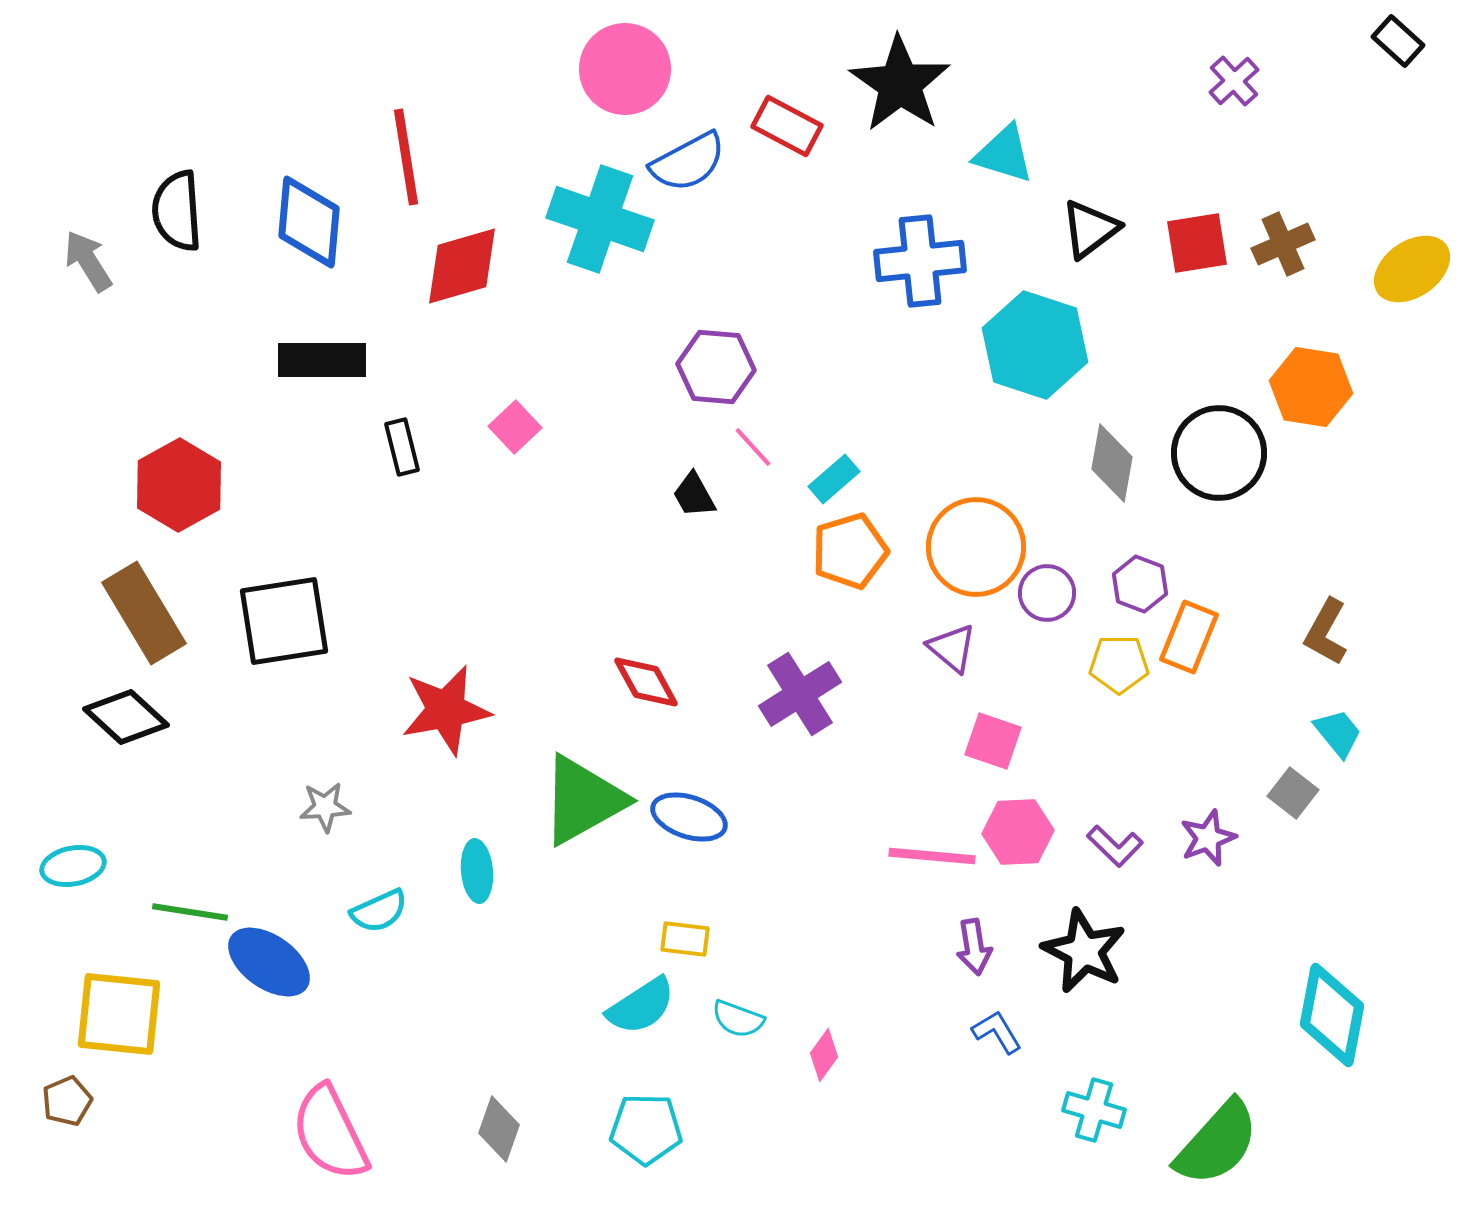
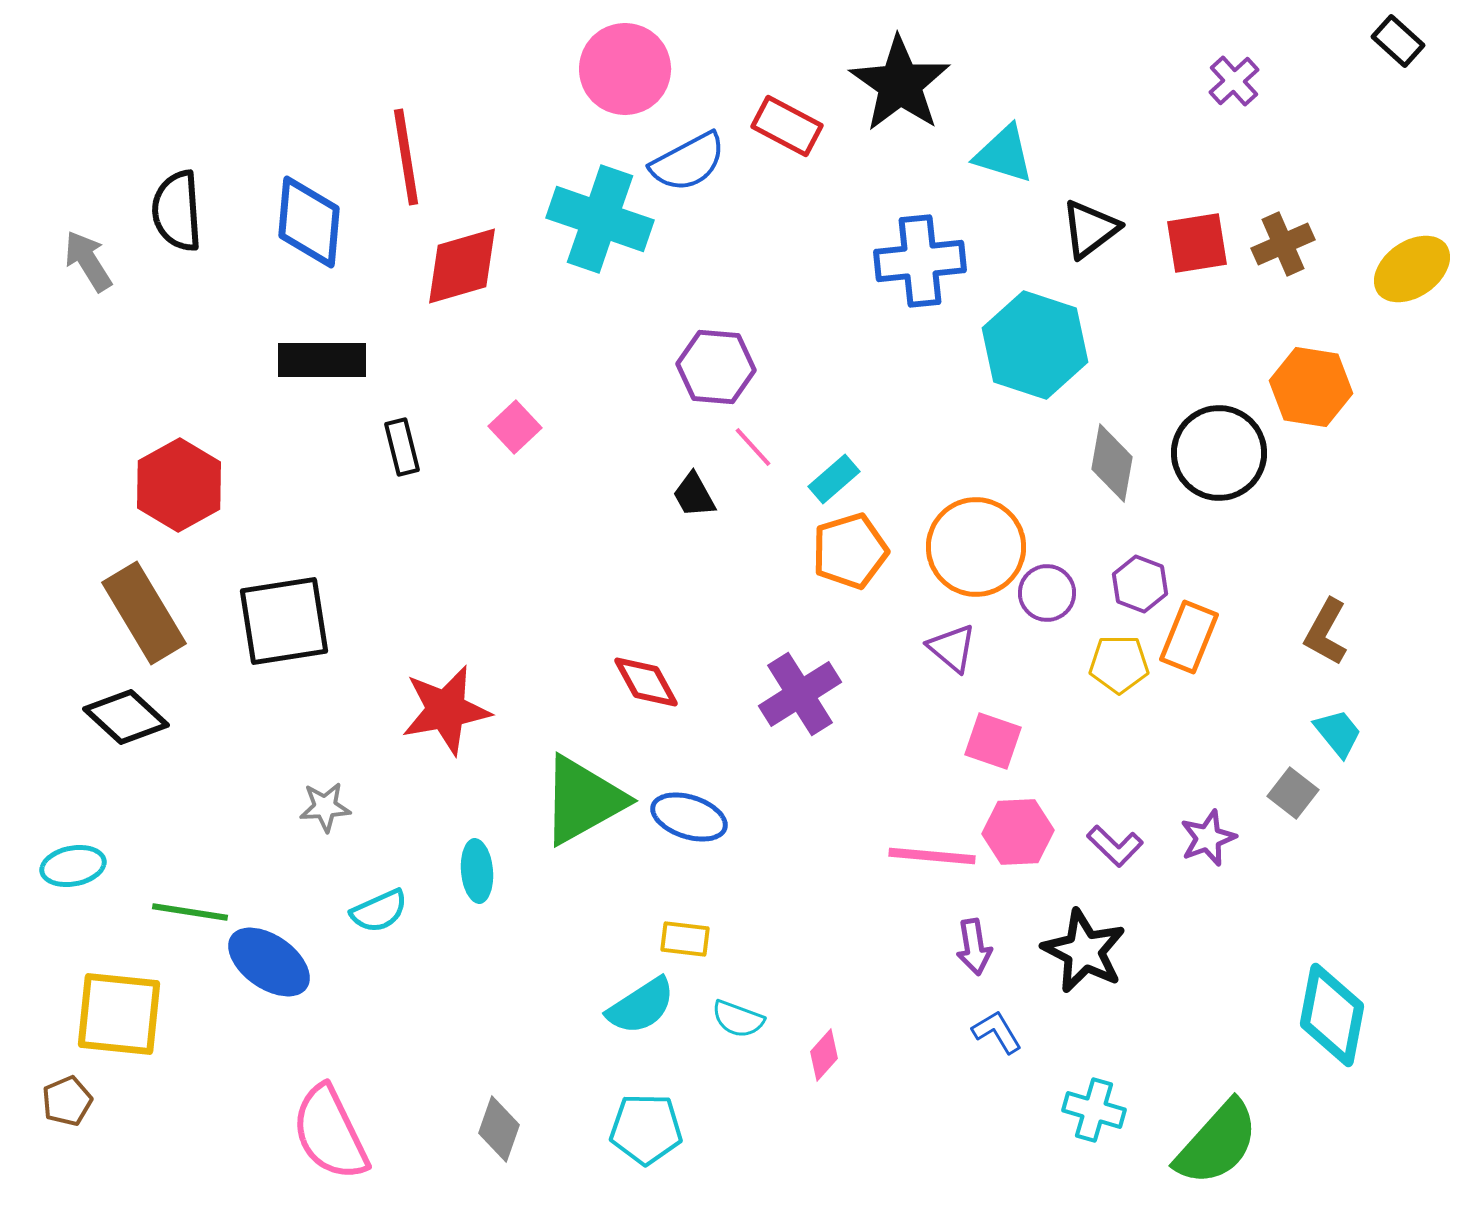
pink diamond at (824, 1055): rotated 6 degrees clockwise
